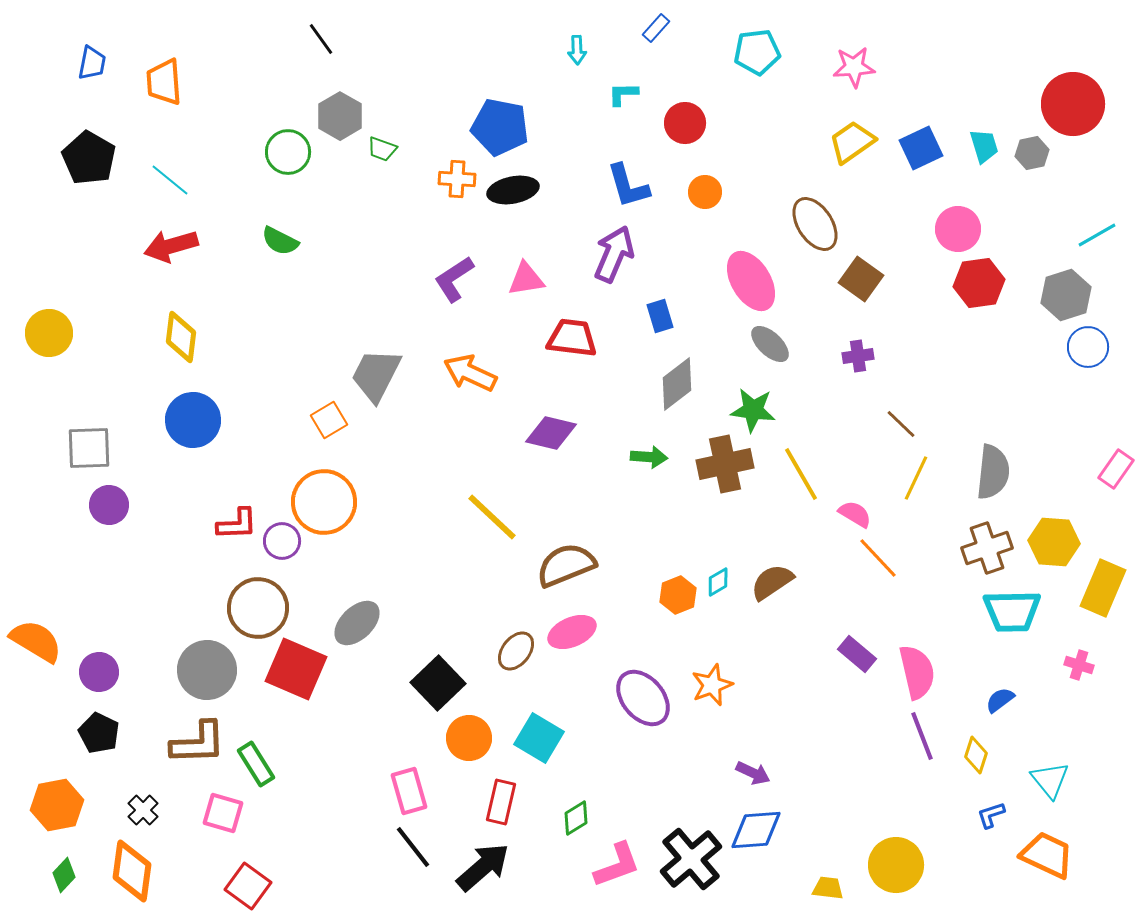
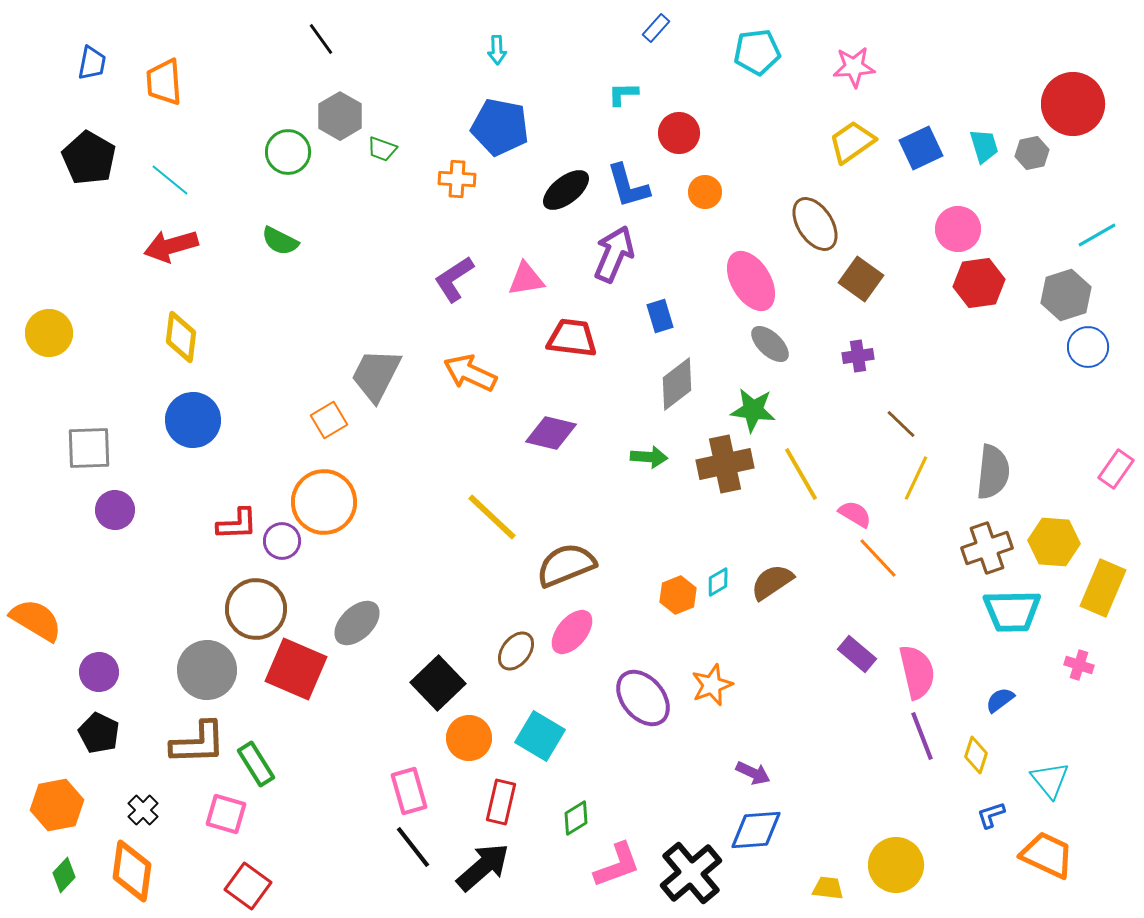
cyan arrow at (577, 50): moved 80 px left
red circle at (685, 123): moved 6 px left, 10 px down
black ellipse at (513, 190): moved 53 px right; rotated 27 degrees counterclockwise
purple circle at (109, 505): moved 6 px right, 5 px down
brown circle at (258, 608): moved 2 px left, 1 px down
pink ellipse at (572, 632): rotated 27 degrees counterclockwise
orange semicircle at (36, 641): moved 21 px up
cyan square at (539, 738): moved 1 px right, 2 px up
pink square at (223, 813): moved 3 px right, 1 px down
black cross at (691, 859): moved 14 px down
